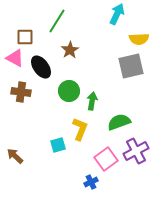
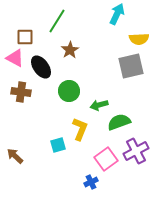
green arrow: moved 7 px right, 4 px down; rotated 114 degrees counterclockwise
